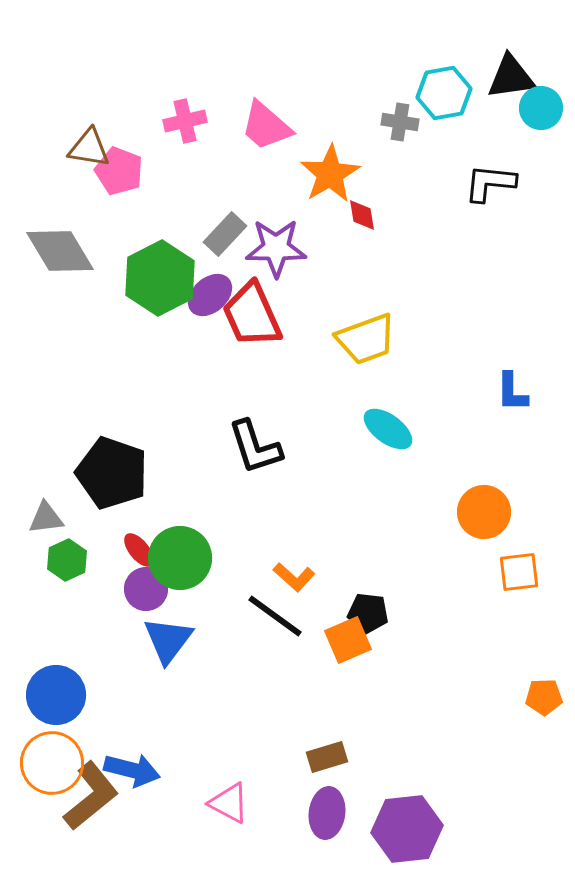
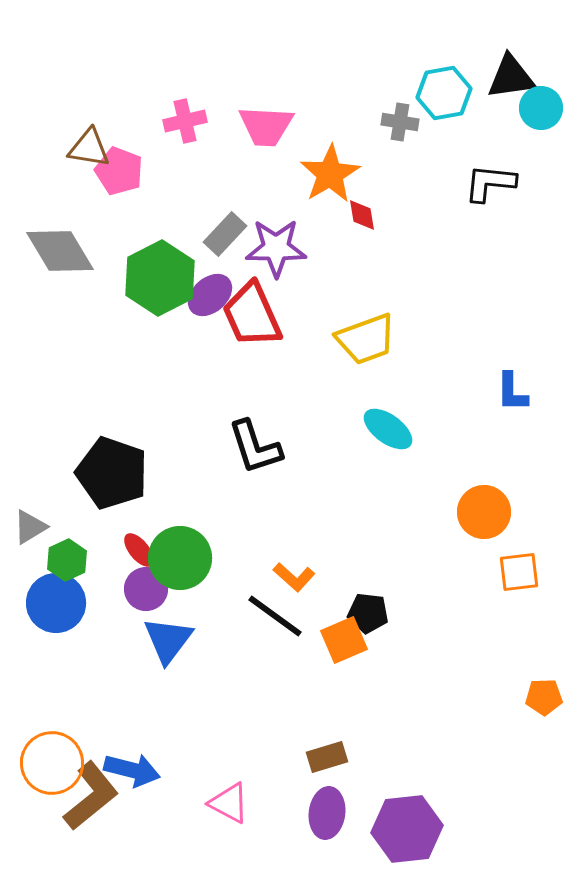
pink trapezoid at (266, 126): rotated 38 degrees counterclockwise
gray triangle at (46, 518): moved 16 px left, 9 px down; rotated 24 degrees counterclockwise
orange square at (348, 640): moved 4 px left
blue circle at (56, 695): moved 92 px up
